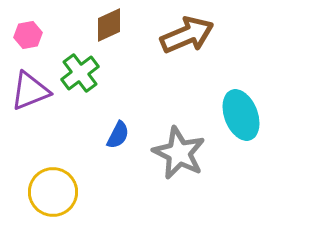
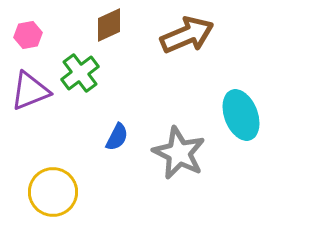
blue semicircle: moved 1 px left, 2 px down
